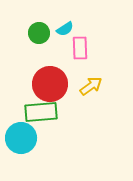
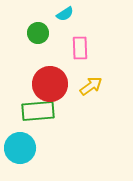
cyan semicircle: moved 15 px up
green circle: moved 1 px left
green rectangle: moved 3 px left, 1 px up
cyan circle: moved 1 px left, 10 px down
